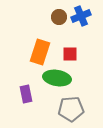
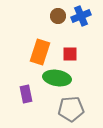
brown circle: moved 1 px left, 1 px up
